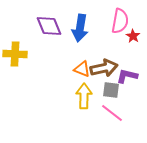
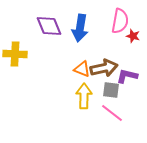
red star: rotated 16 degrees counterclockwise
